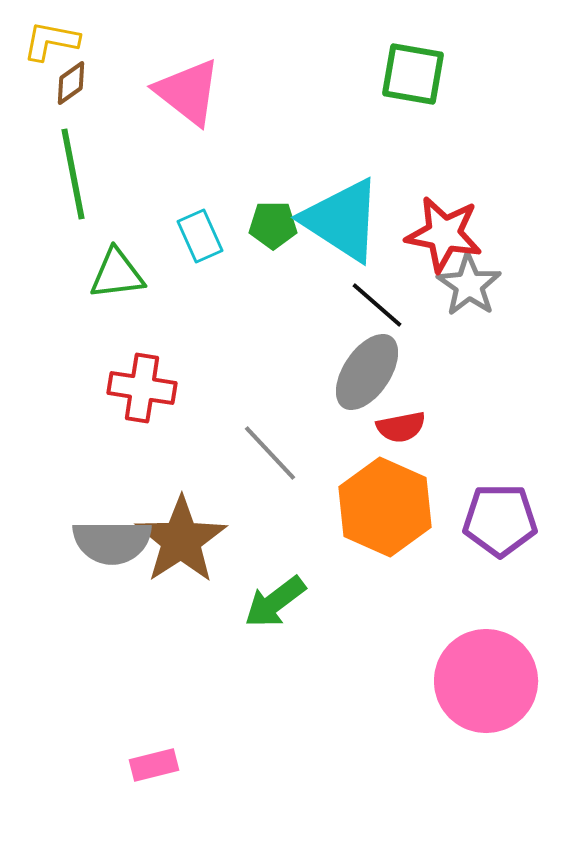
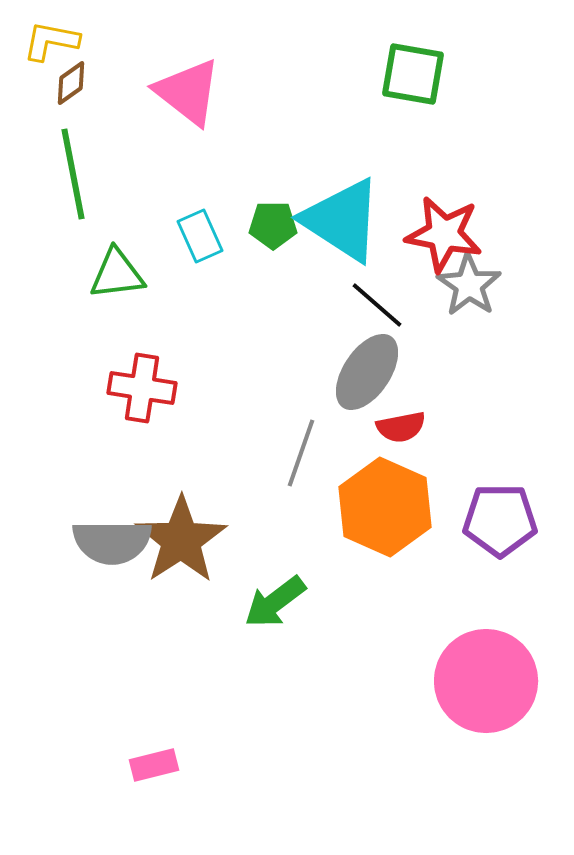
gray line: moved 31 px right; rotated 62 degrees clockwise
